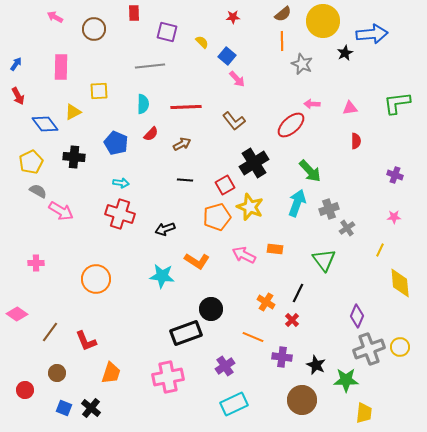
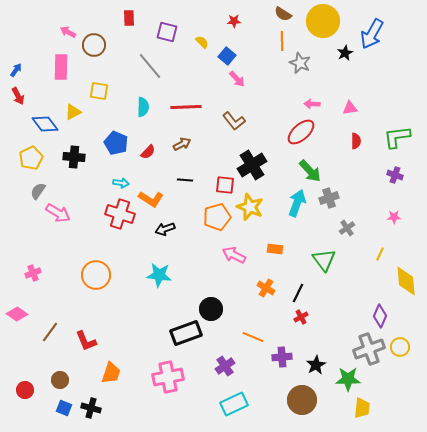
red rectangle at (134, 13): moved 5 px left, 5 px down
brown semicircle at (283, 14): rotated 72 degrees clockwise
pink arrow at (55, 17): moved 13 px right, 15 px down
red star at (233, 17): moved 1 px right, 4 px down
brown circle at (94, 29): moved 16 px down
blue arrow at (372, 34): rotated 124 degrees clockwise
blue arrow at (16, 64): moved 6 px down
gray star at (302, 64): moved 2 px left, 1 px up
gray line at (150, 66): rotated 56 degrees clockwise
yellow square at (99, 91): rotated 12 degrees clockwise
green L-shape at (397, 103): moved 34 px down
cyan semicircle at (143, 104): moved 3 px down
red ellipse at (291, 125): moved 10 px right, 7 px down
red semicircle at (151, 134): moved 3 px left, 18 px down
yellow pentagon at (31, 162): moved 4 px up
black cross at (254, 163): moved 2 px left, 2 px down
red square at (225, 185): rotated 36 degrees clockwise
gray semicircle at (38, 191): rotated 84 degrees counterclockwise
gray cross at (329, 209): moved 11 px up
pink arrow at (61, 211): moved 3 px left, 2 px down
yellow line at (380, 250): moved 4 px down
pink arrow at (244, 255): moved 10 px left
orange L-shape at (197, 261): moved 46 px left, 62 px up
pink cross at (36, 263): moved 3 px left, 10 px down; rotated 21 degrees counterclockwise
cyan star at (162, 276): moved 3 px left, 1 px up
orange circle at (96, 279): moved 4 px up
yellow diamond at (400, 283): moved 6 px right, 2 px up
orange cross at (266, 302): moved 14 px up
purple diamond at (357, 316): moved 23 px right
red cross at (292, 320): moved 9 px right, 3 px up; rotated 16 degrees clockwise
purple cross at (282, 357): rotated 12 degrees counterclockwise
black star at (316, 365): rotated 18 degrees clockwise
brown circle at (57, 373): moved 3 px right, 7 px down
green star at (346, 380): moved 2 px right, 1 px up
black cross at (91, 408): rotated 24 degrees counterclockwise
yellow trapezoid at (364, 413): moved 2 px left, 5 px up
